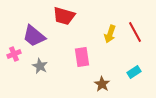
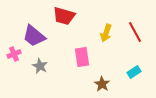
yellow arrow: moved 4 px left, 1 px up
